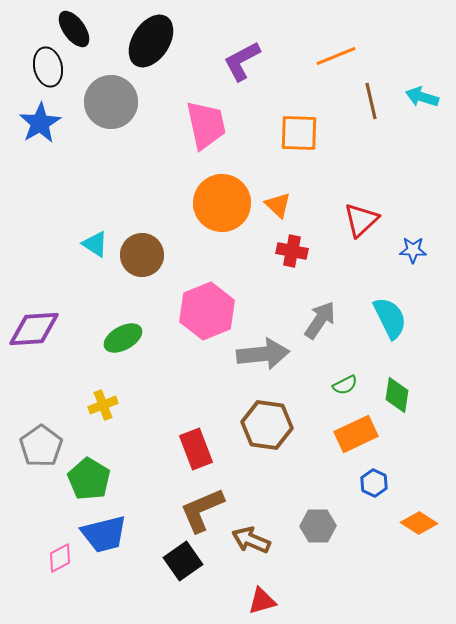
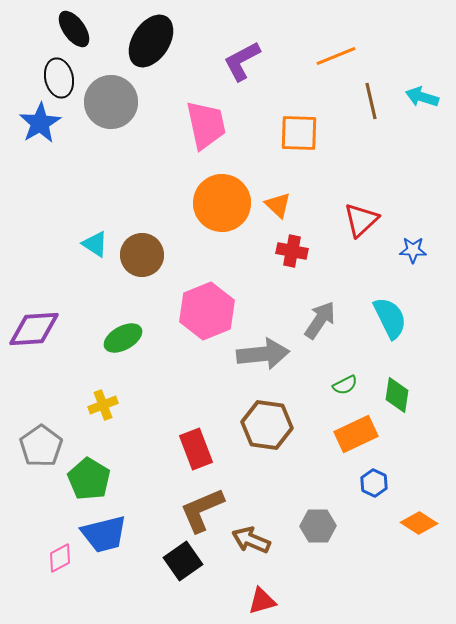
black ellipse at (48, 67): moved 11 px right, 11 px down
